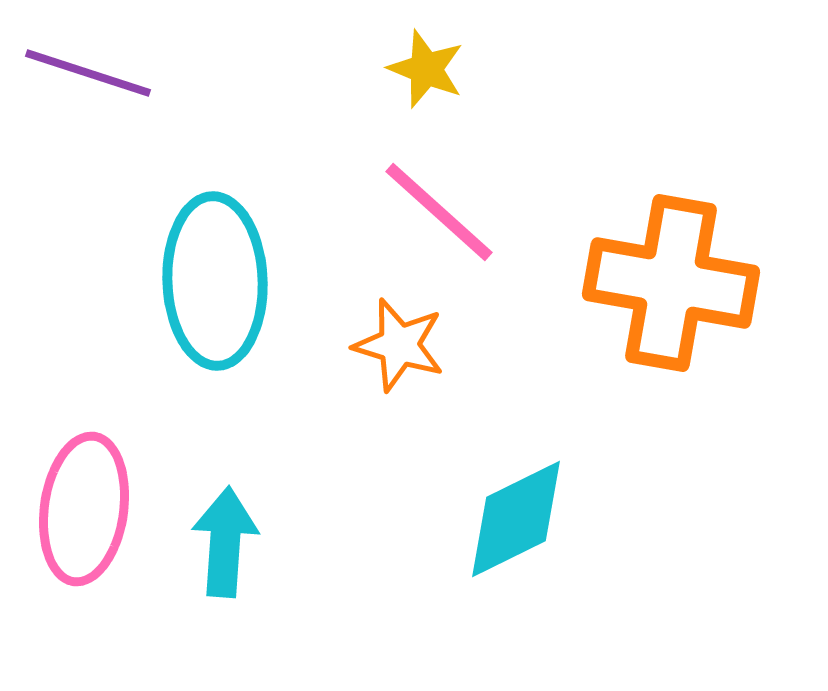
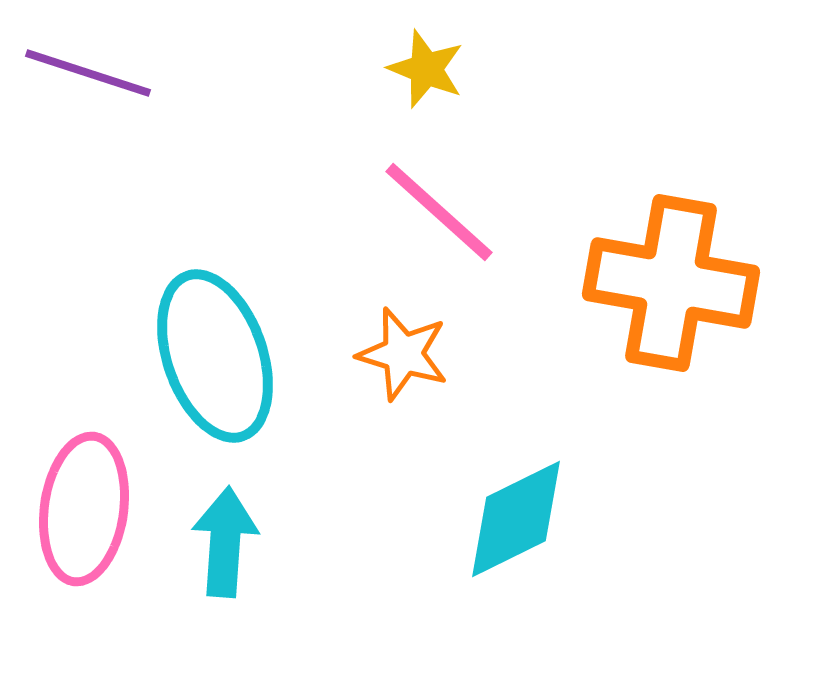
cyan ellipse: moved 75 px down; rotated 17 degrees counterclockwise
orange star: moved 4 px right, 9 px down
